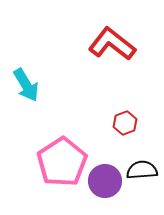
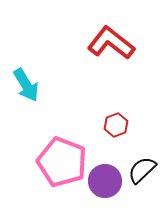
red L-shape: moved 1 px left, 1 px up
red hexagon: moved 9 px left, 2 px down
pink pentagon: rotated 18 degrees counterclockwise
black semicircle: rotated 40 degrees counterclockwise
